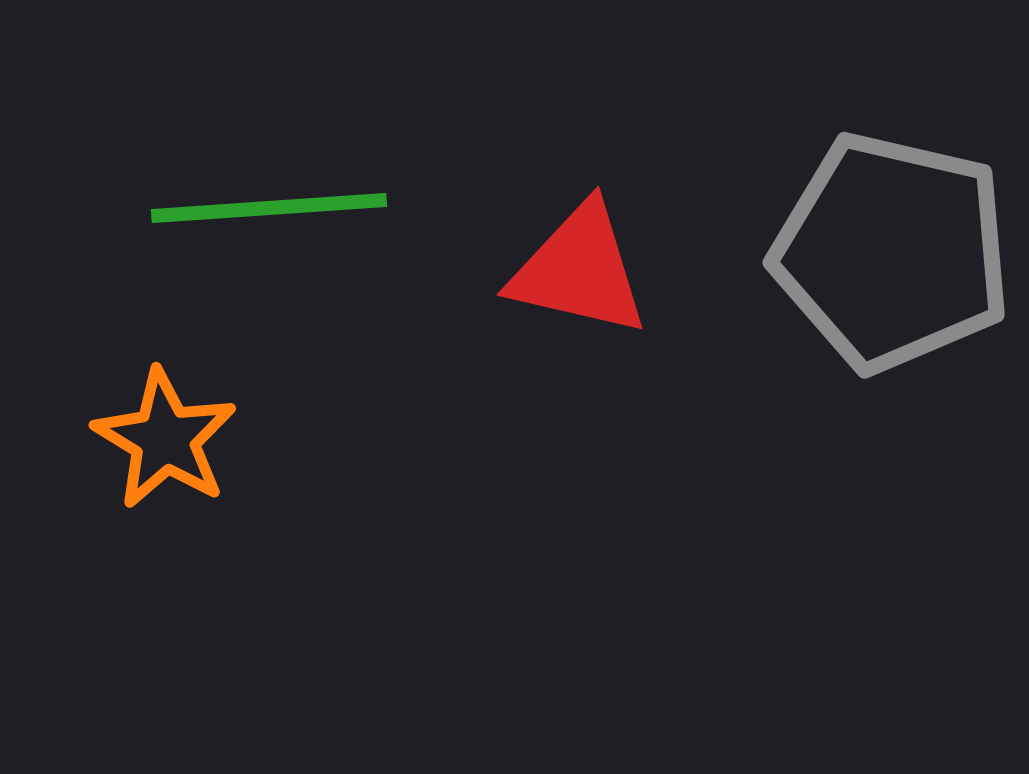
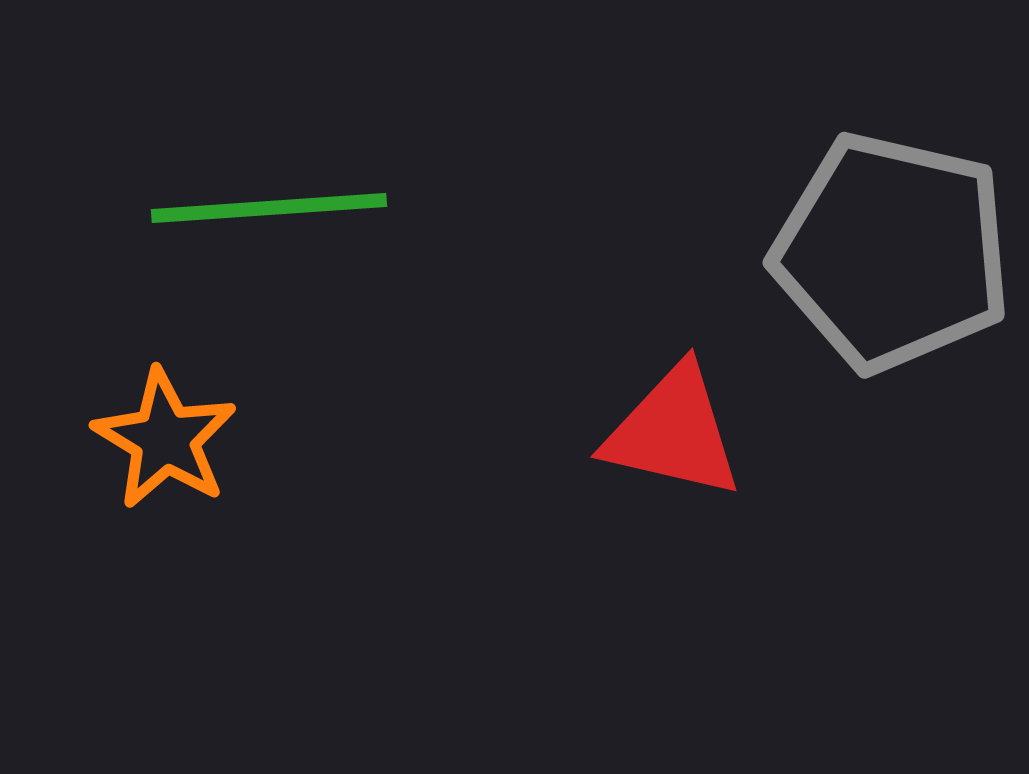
red triangle: moved 94 px right, 162 px down
